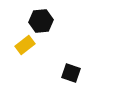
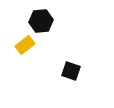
black square: moved 2 px up
